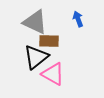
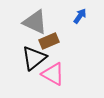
blue arrow: moved 2 px right, 3 px up; rotated 56 degrees clockwise
brown rectangle: rotated 24 degrees counterclockwise
black triangle: moved 2 px left, 1 px down
